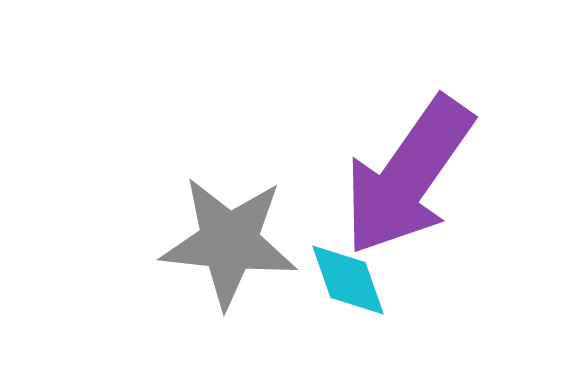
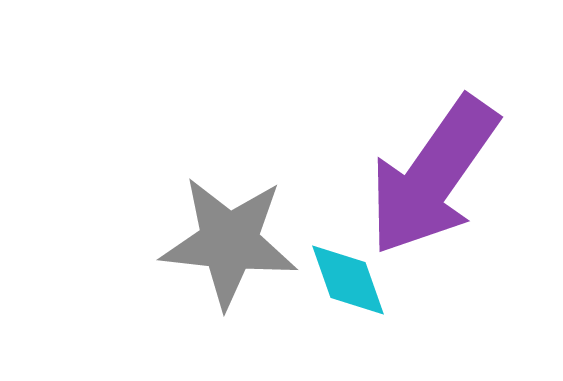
purple arrow: moved 25 px right
